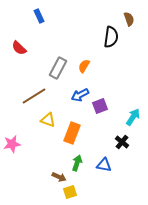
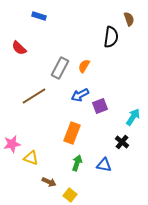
blue rectangle: rotated 48 degrees counterclockwise
gray rectangle: moved 2 px right
yellow triangle: moved 17 px left, 38 px down
brown arrow: moved 10 px left, 5 px down
yellow square: moved 3 px down; rotated 32 degrees counterclockwise
